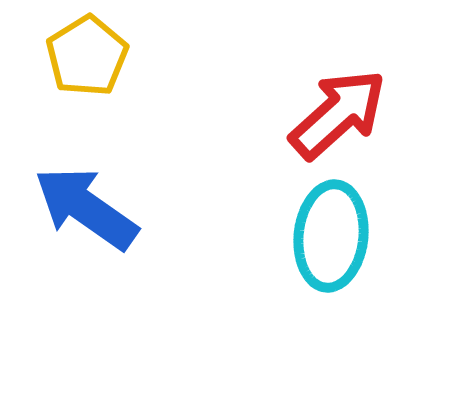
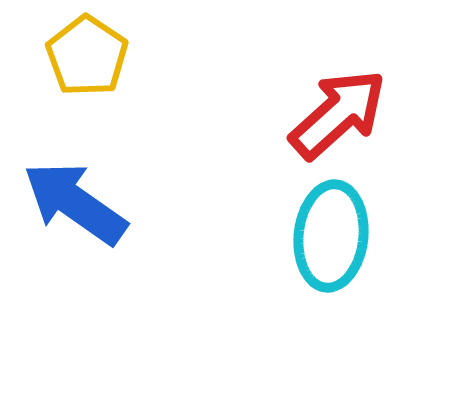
yellow pentagon: rotated 6 degrees counterclockwise
blue arrow: moved 11 px left, 5 px up
